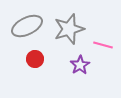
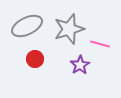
pink line: moved 3 px left, 1 px up
